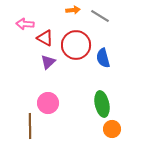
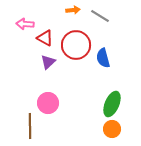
green ellipse: moved 10 px right; rotated 35 degrees clockwise
